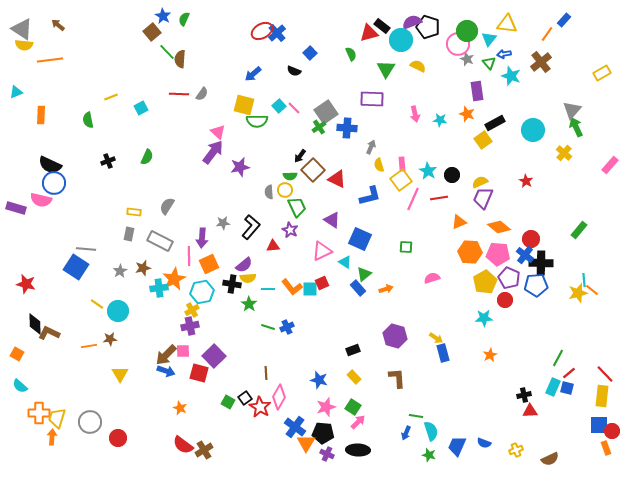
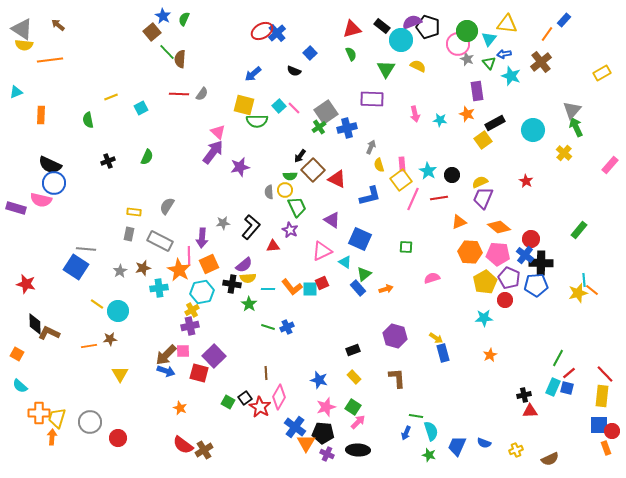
red triangle at (369, 33): moved 17 px left, 4 px up
blue cross at (347, 128): rotated 18 degrees counterclockwise
orange star at (174, 279): moved 5 px right, 9 px up; rotated 15 degrees counterclockwise
